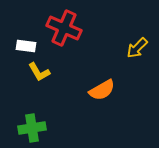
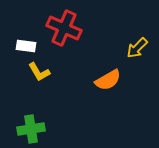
orange semicircle: moved 6 px right, 10 px up
green cross: moved 1 px left, 1 px down
